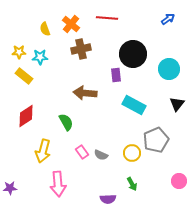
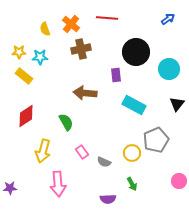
black circle: moved 3 px right, 2 px up
gray semicircle: moved 3 px right, 7 px down
